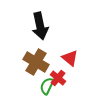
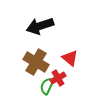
black arrow: rotated 84 degrees clockwise
red cross: rotated 21 degrees clockwise
